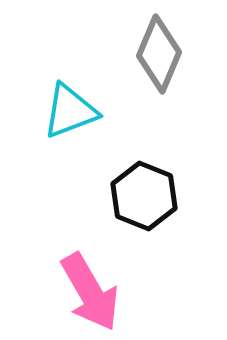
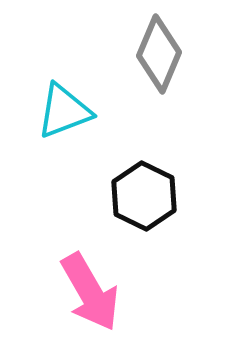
cyan triangle: moved 6 px left
black hexagon: rotated 4 degrees clockwise
